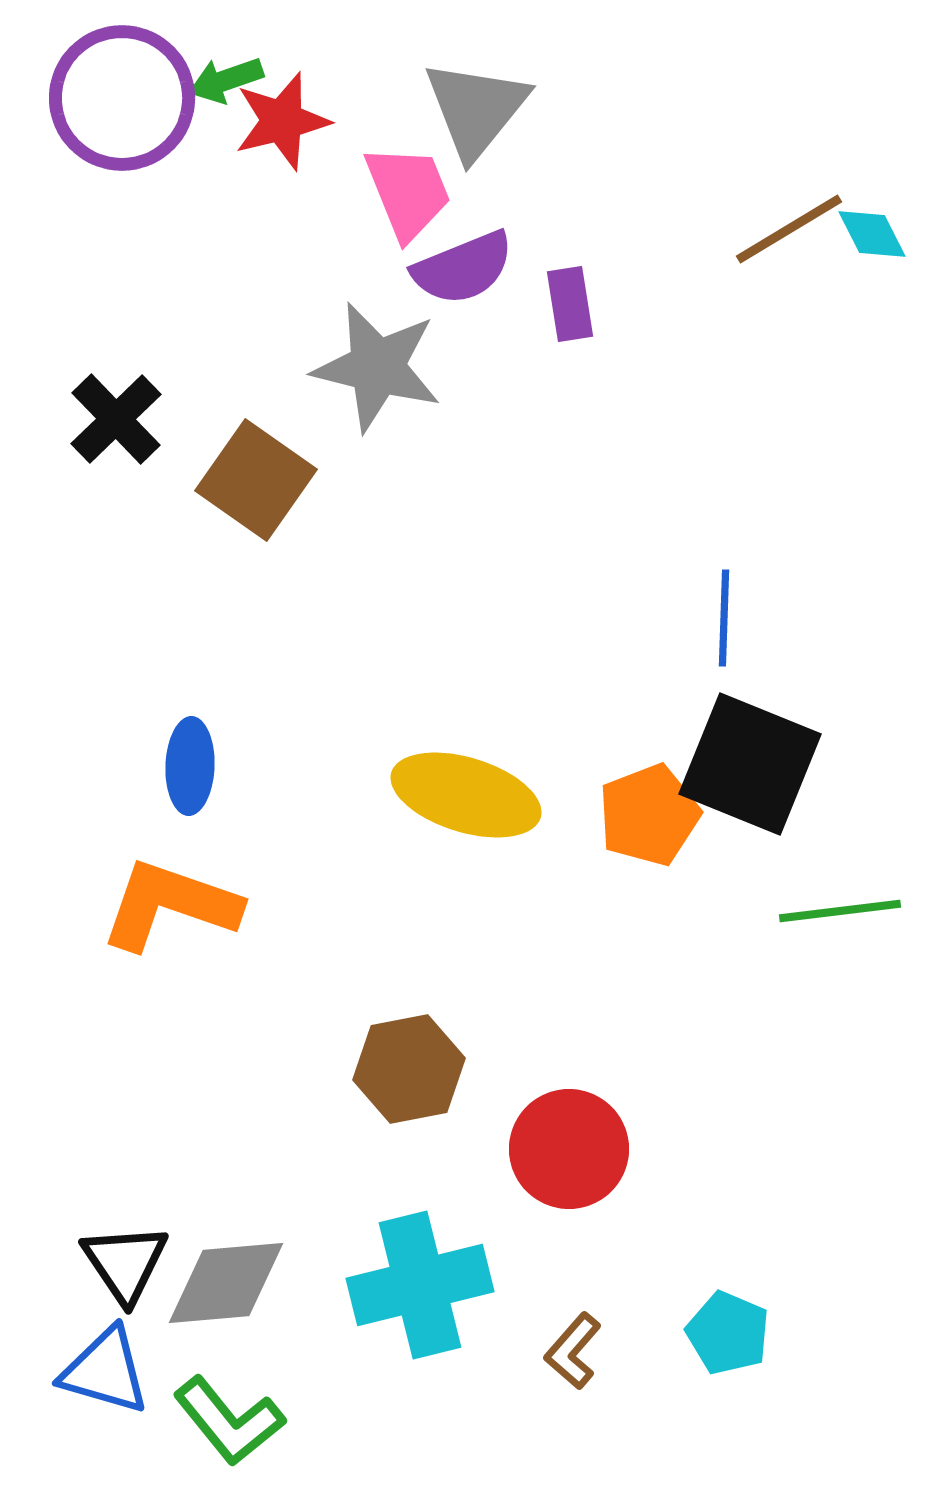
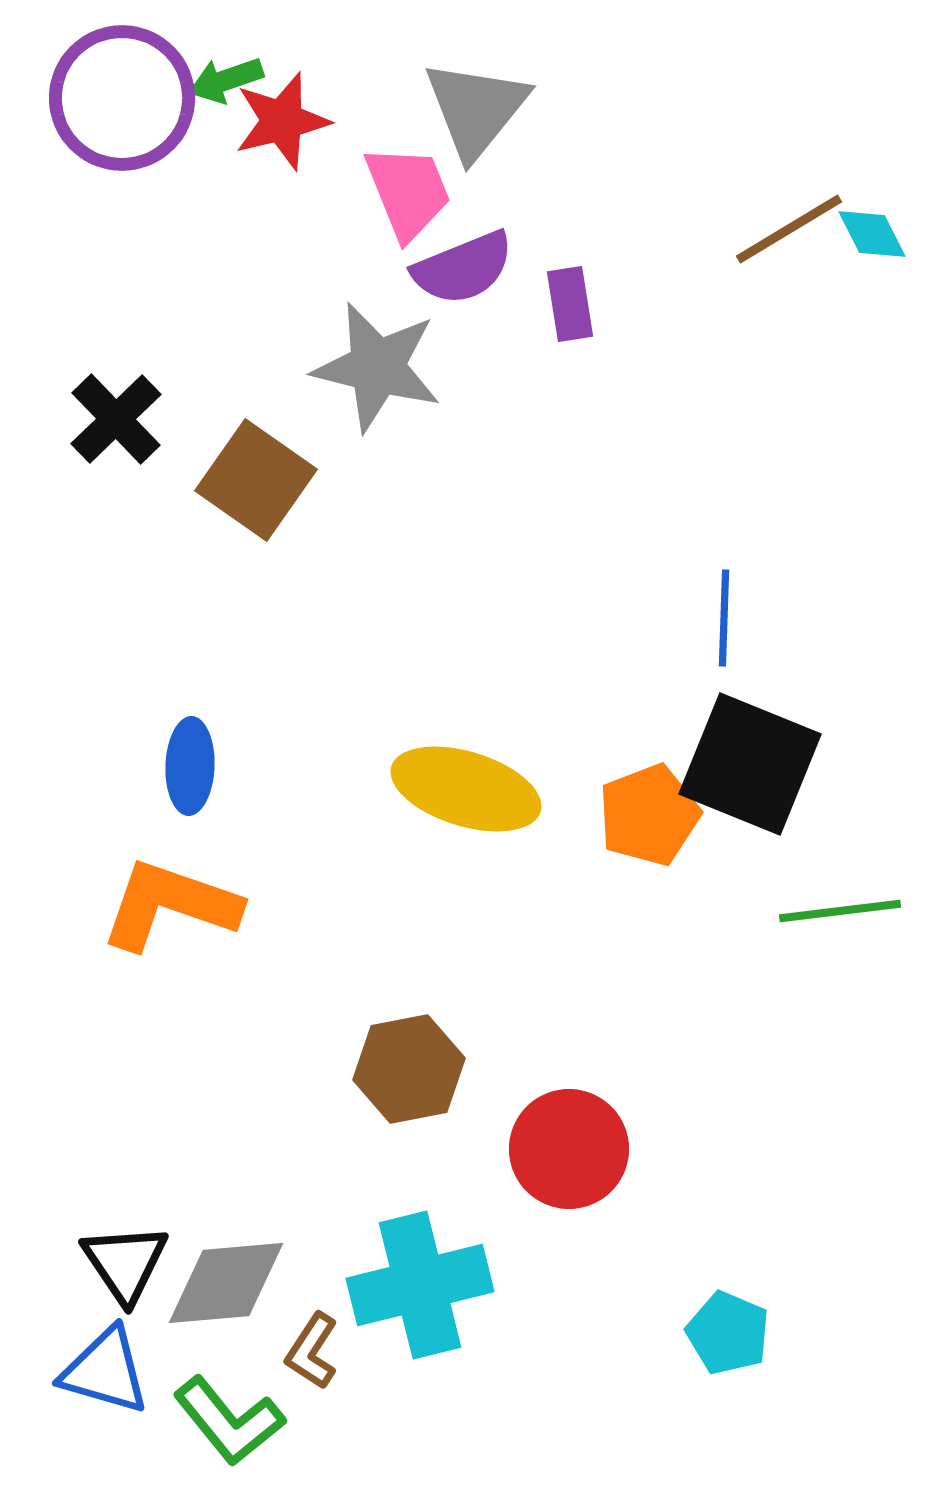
yellow ellipse: moved 6 px up
brown L-shape: moved 261 px left; rotated 8 degrees counterclockwise
